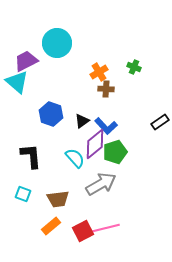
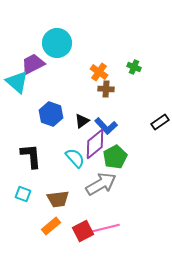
purple trapezoid: moved 7 px right, 3 px down
orange cross: rotated 24 degrees counterclockwise
green pentagon: moved 5 px down; rotated 10 degrees counterclockwise
